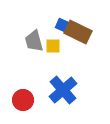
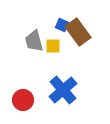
brown rectangle: rotated 28 degrees clockwise
